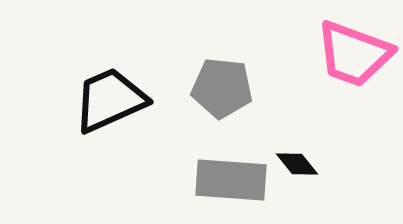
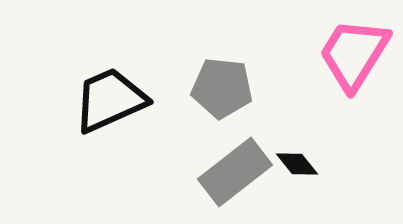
pink trapezoid: rotated 102 degrees clockwise
gray rectangle: moved 4 px right, 8 px up; rotated 42 degrees counterclockwise
